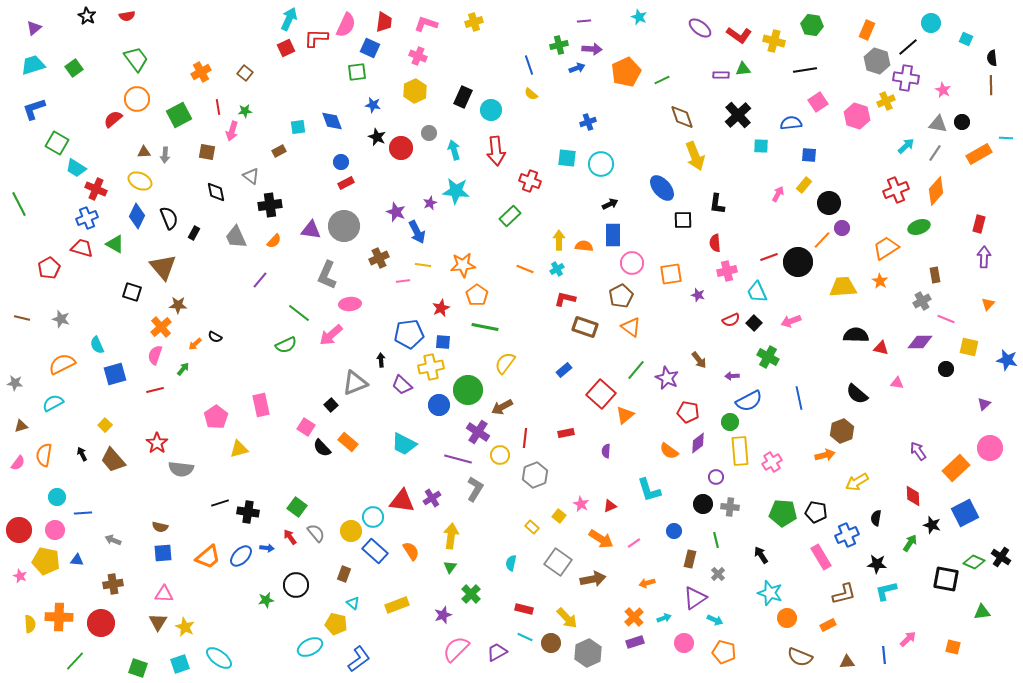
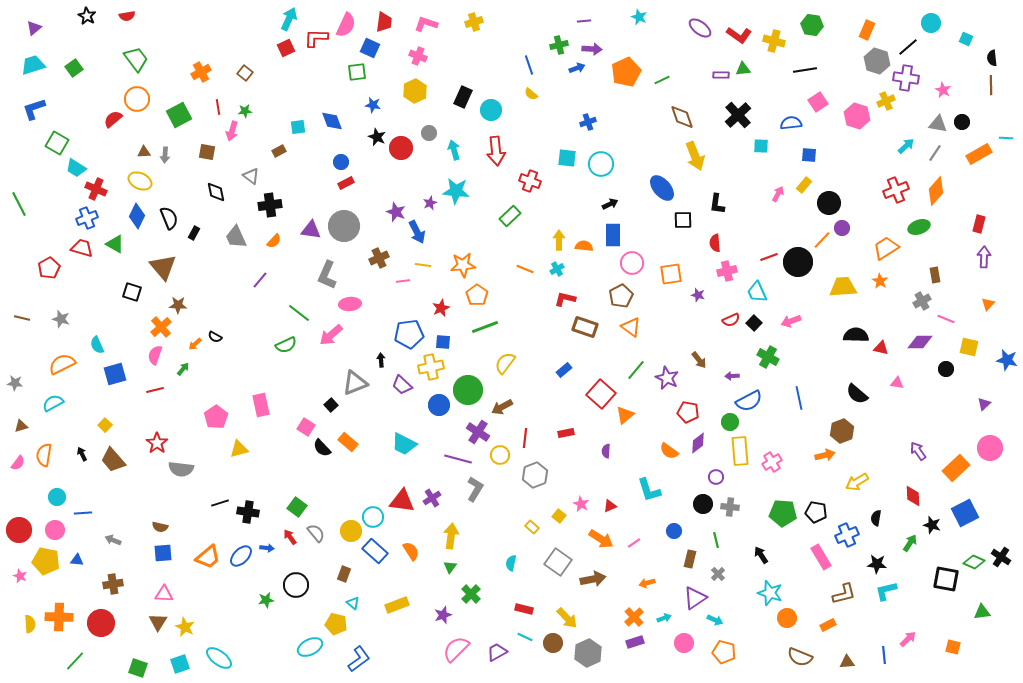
green line at (485, 327): rotated 32 degrees counterclockwise
brown circle at (551, 643): moved 2 px right
